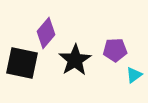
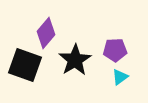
black square: moved 3 px right, 2 px down; rotated 8 degrees clockwise
cyan triangle: moved 14 px left, 2 px down
